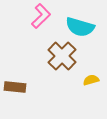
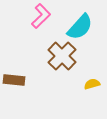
cyan semicircle: rotated 64 degrees counterclockwise
yellow semicircle: moved 1 px right, 4 px down
brown rectangle: moved 1 px left, 7 px up
